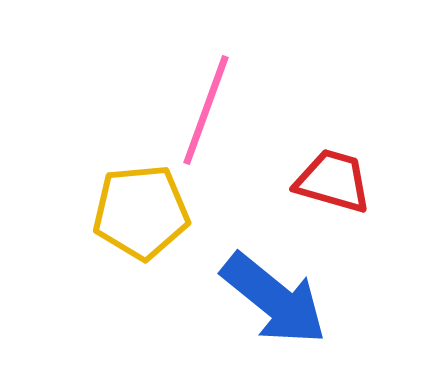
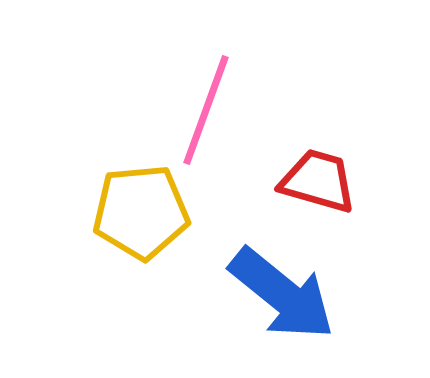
red trapezoid: moved 15 px left
blue arrow: moved 8 px right, 5 px up
